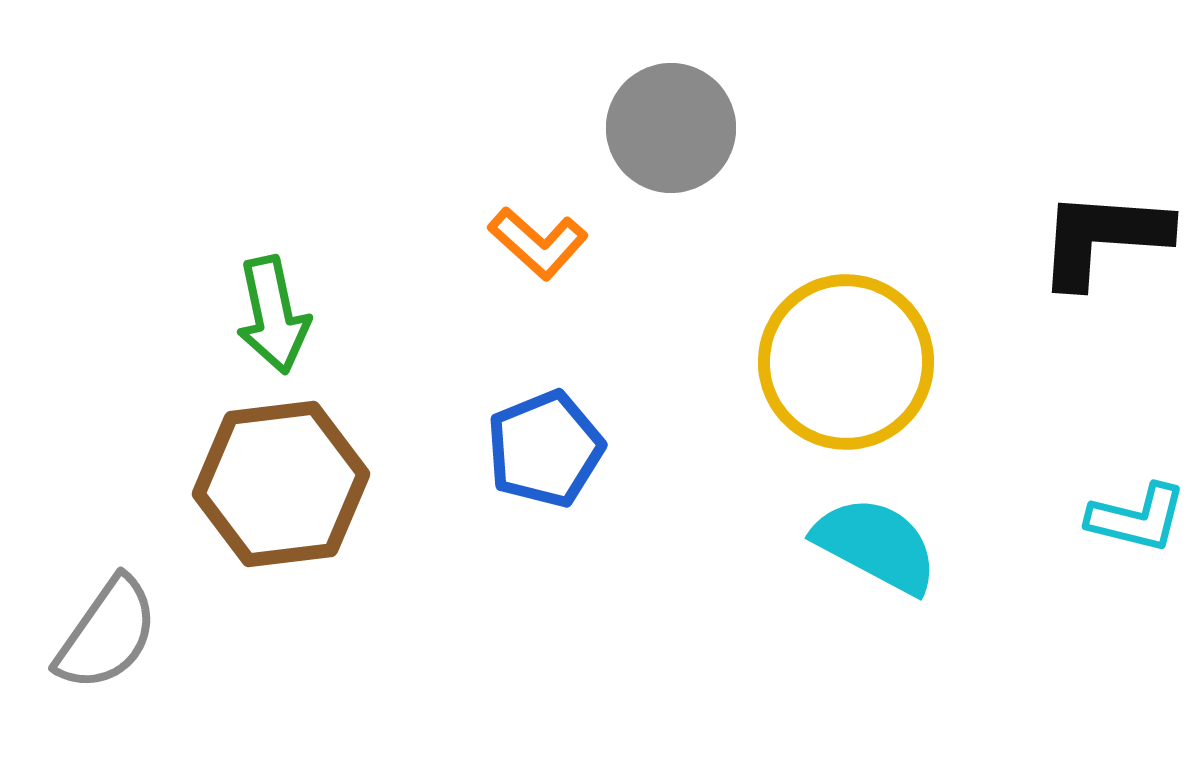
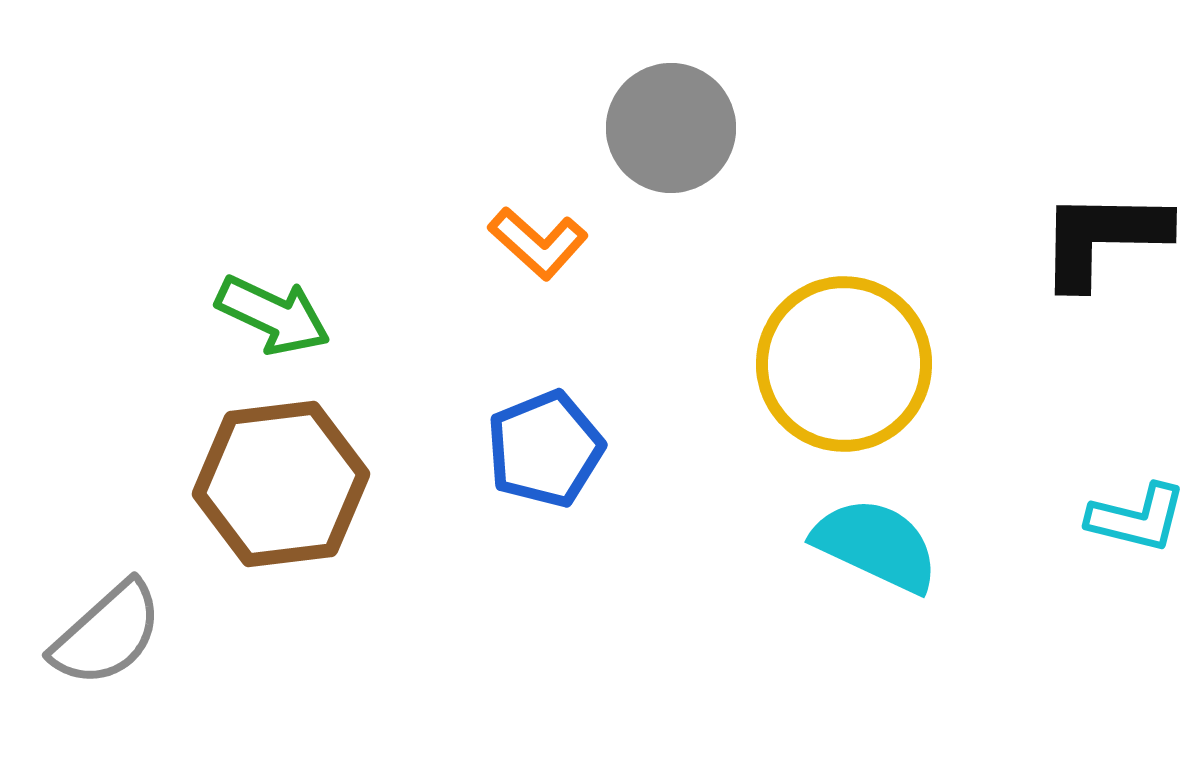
black L-shape: rotated 3 degrees counterclockwise
green arrow: rotated 53 degrees counterclockwise
yellow circle: moved 2 px left, 2 px down
cyan semicircle: rotated 3 degrees counterclockwise
gray semicircle: rotated 13 degrees clockwise
